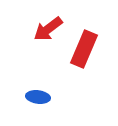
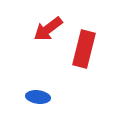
red rectangle: rotated 9 degrees counterclockwise
